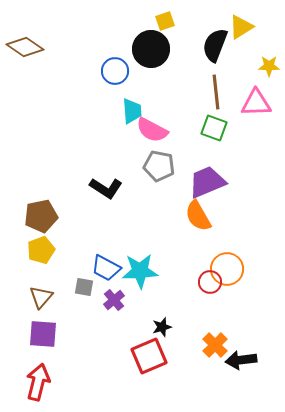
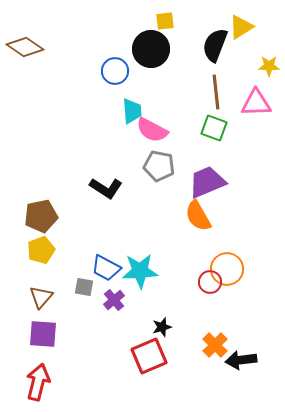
yellow square: rotated 12 degrees clockwise
